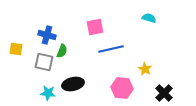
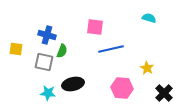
pink square: rotated 18 degrees clockwise
yellow star: moved 2 px right, 1 px up
